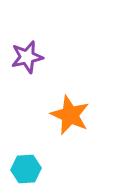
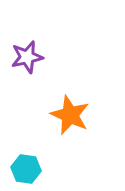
cyan hexagon: rotated 12 degrees clockwise
